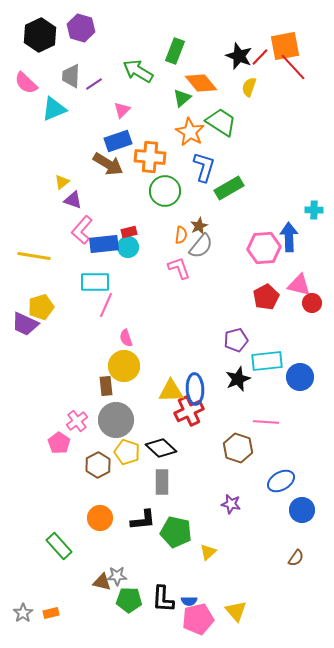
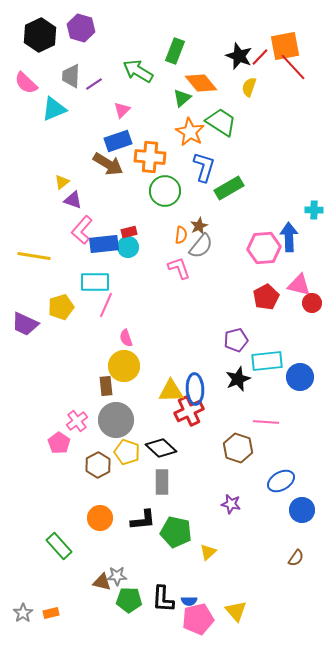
yellow pentagon at (41, 307): moved 20 px right
